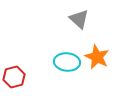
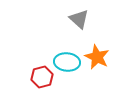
red hexagon: moved 28 px right
